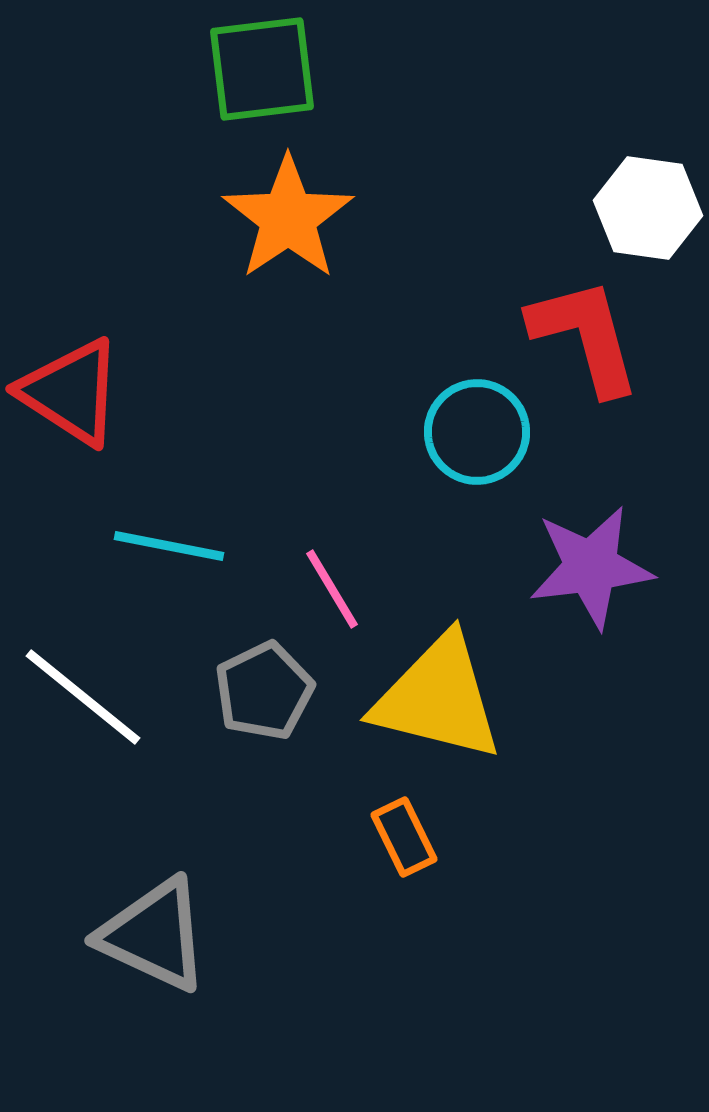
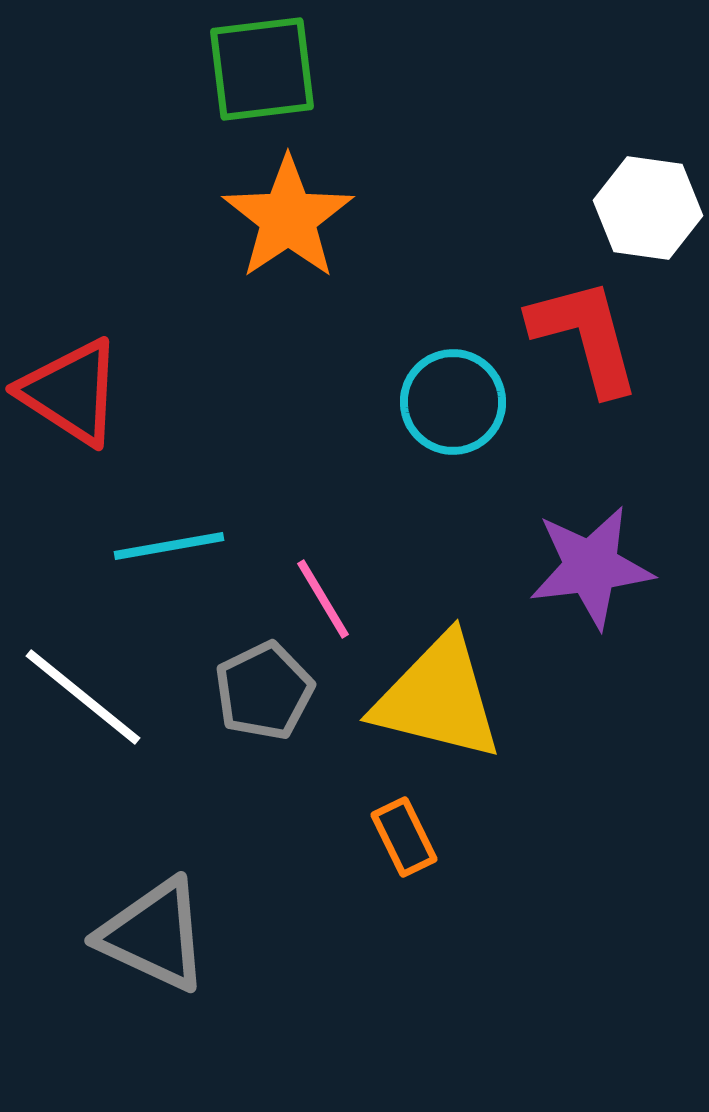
cyan circle: moved 24 px left, 30 px up
cyan line: rotated 21 degrees counterclockwise
pink line: moved 9 px left, 10 px down
